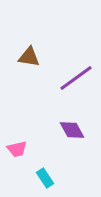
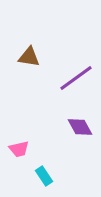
purple diamond: moved 8 px right, 3 px up
pink trapezoid: moved 2 px right
cyan rectangle: moved 1 px left, 2 px up
